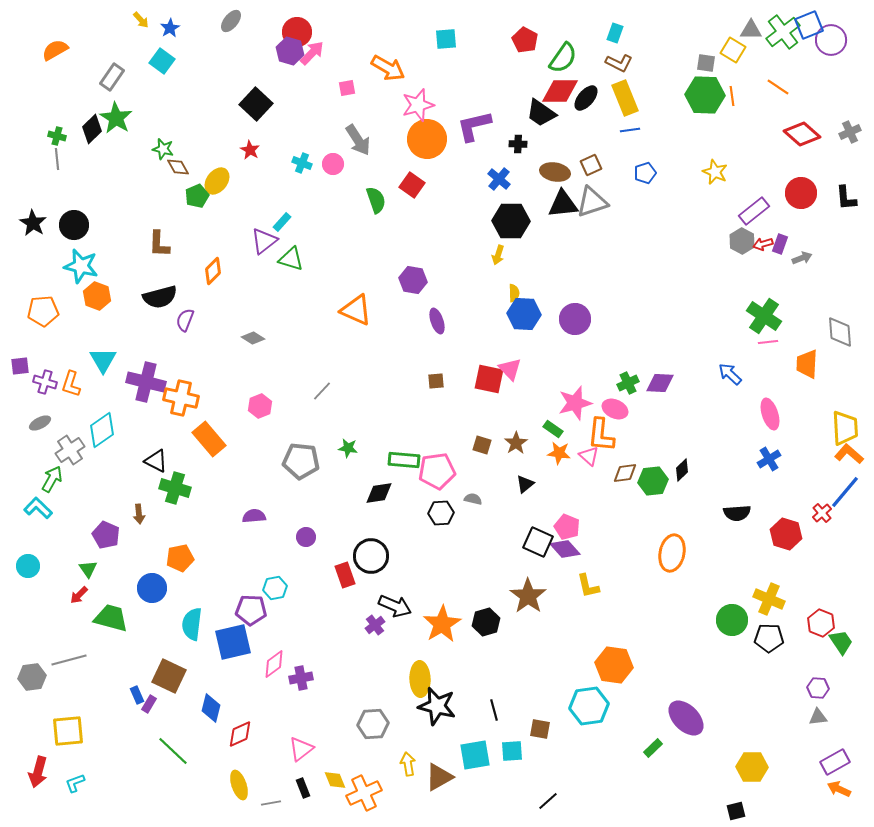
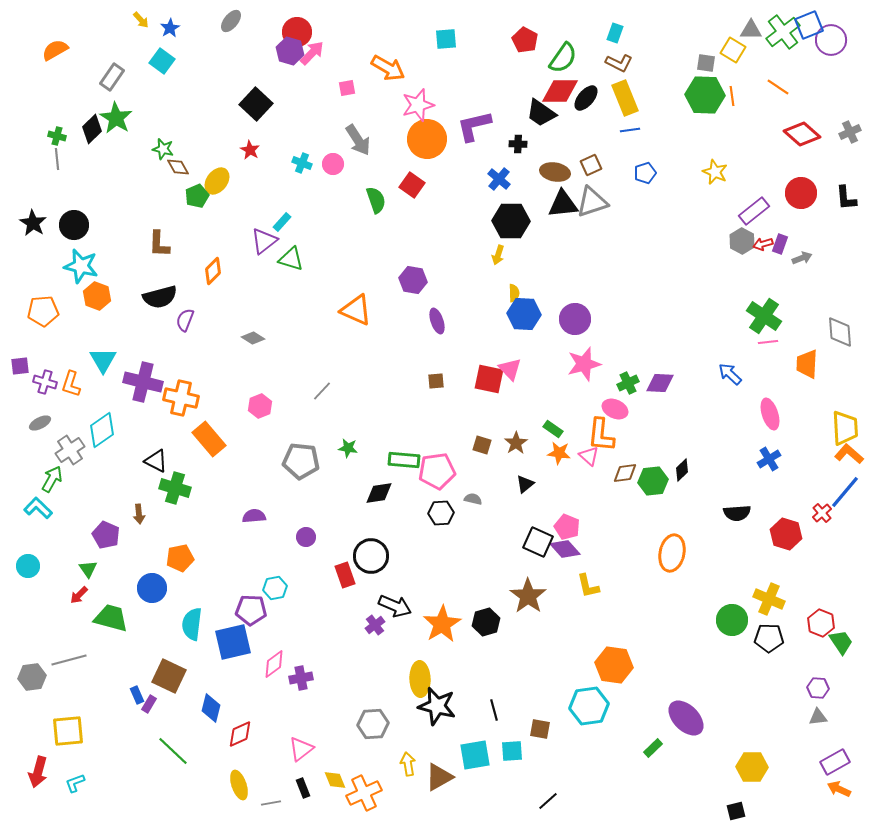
purple cross at (146, 382): moved 3 px left
pink star at (575, 403): moved 9 px right, 39 px up
